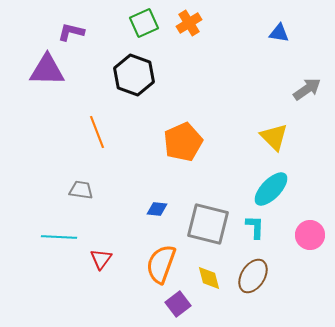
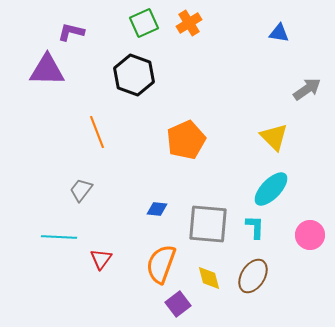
orange pentagon: moved 3 px right, 2 px up
gray trapezoid: rotated 60 degrees counterclockwise
gray square: rotated 9 degrees counterclockwise
